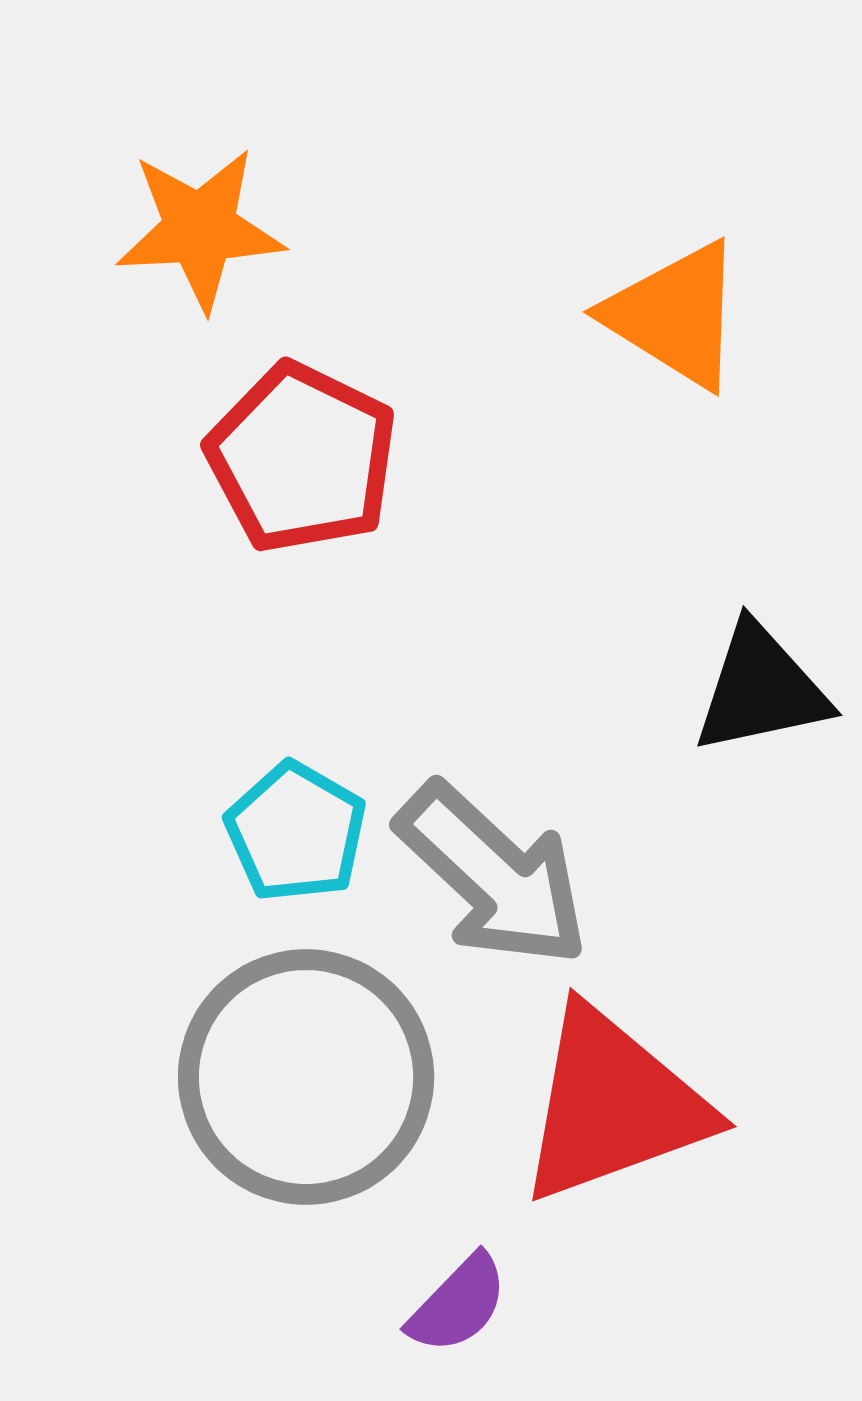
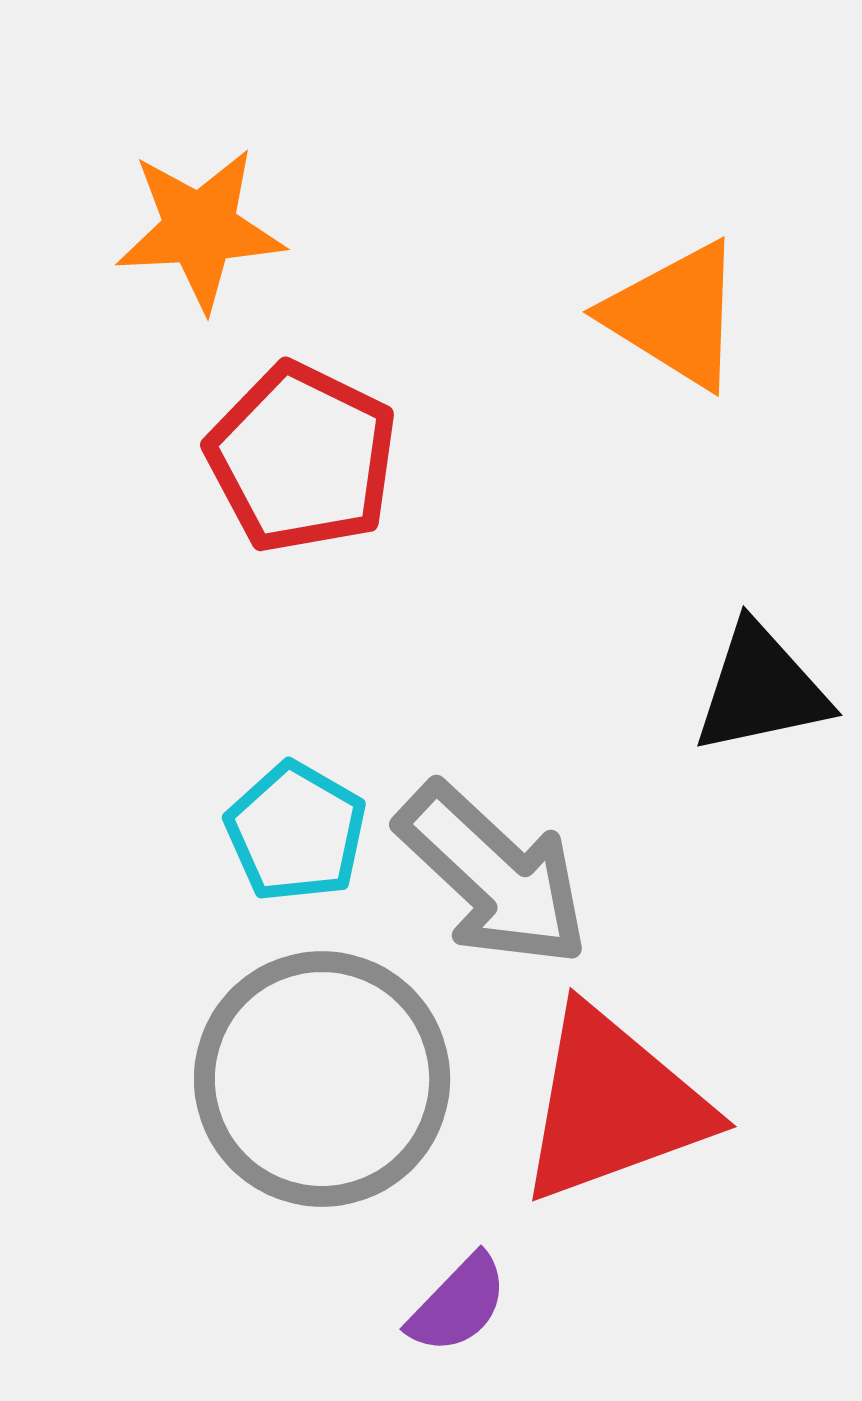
gray circle: moved 16 px right, 2 px down
